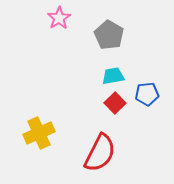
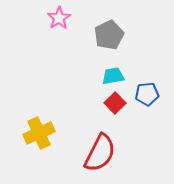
gray pentagon: rotated 16 degrees clockwise
